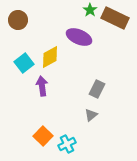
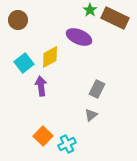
purple arrow: moved 1 px left
